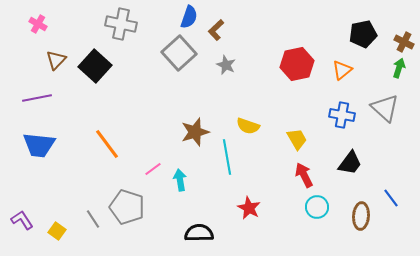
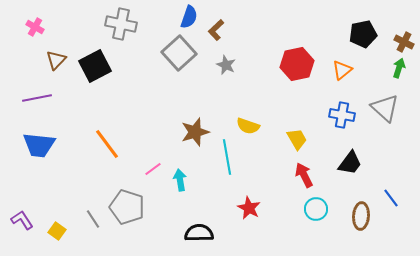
pink cross: moved 3 px left, 3 px down
black square: rotated 20 degrees clockwise
cyan circle: moved 1 px left, 2 px down
